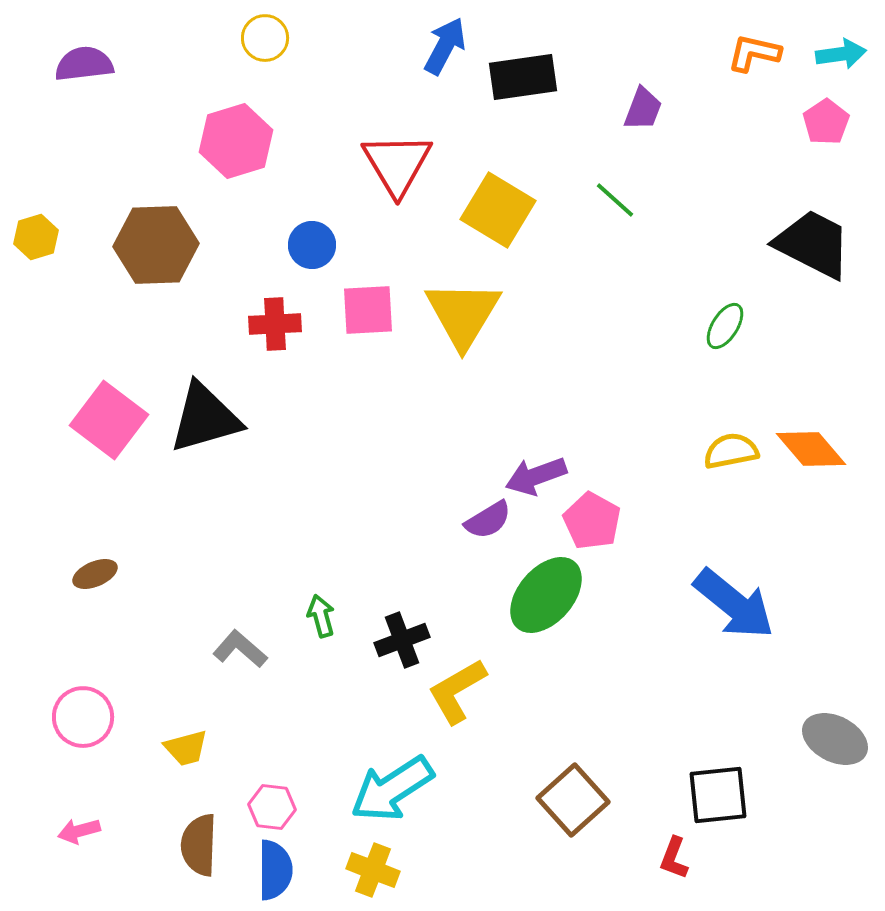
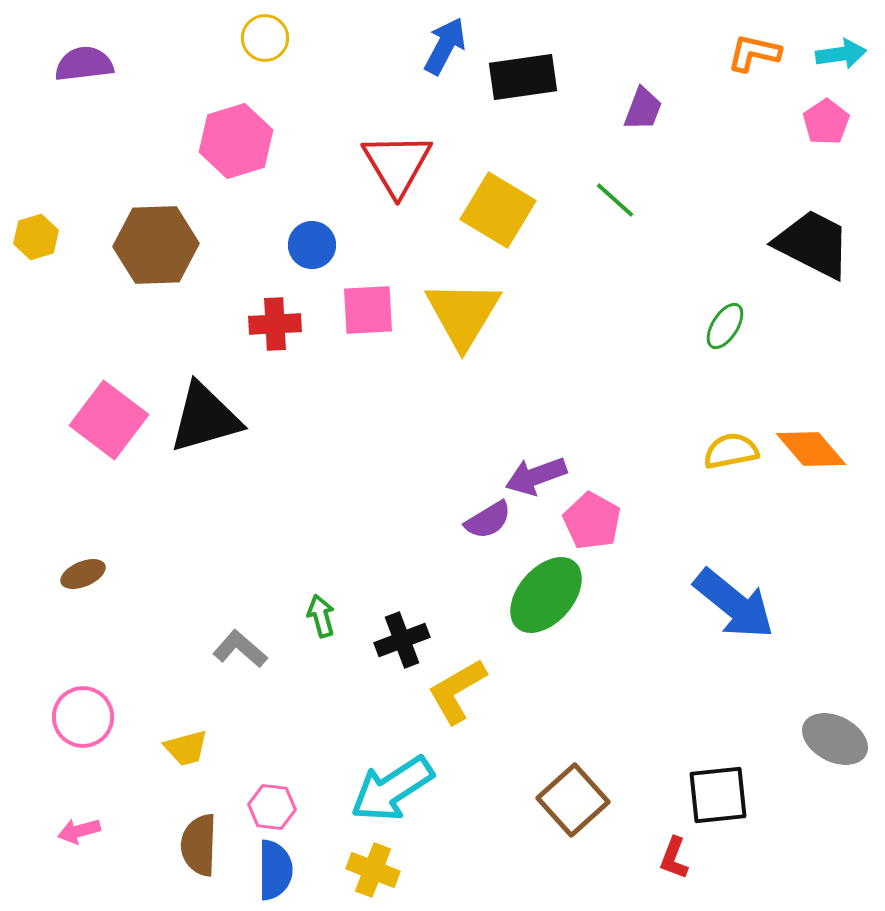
brown ellipse at (95, 574): moved 12 px left
